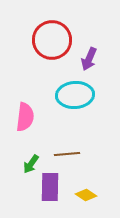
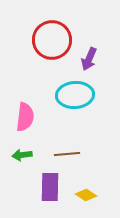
green arrow: moved 9 px left, 9 px up; rotated 48 degrees clockwise
